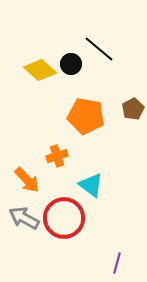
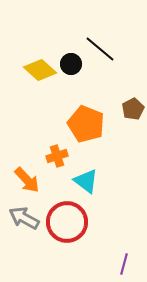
black line: moved 1 px right
orange pentagon: moved 8 px down; rotated 12 degrees clockwise
cyan triangle: moved 5 px left, 4 px up
red circle: moved 3 px right, 4 px down
purple line: moved 7 px right, 1 px down
